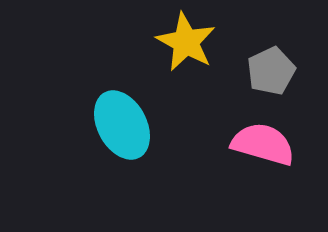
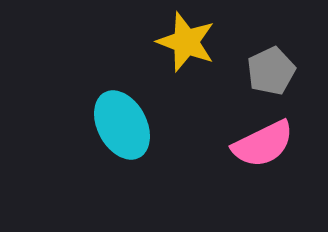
yellow star: rotated 8 degrees counterclockwise
pink semicircle: rotated 138 degrees clockwise
